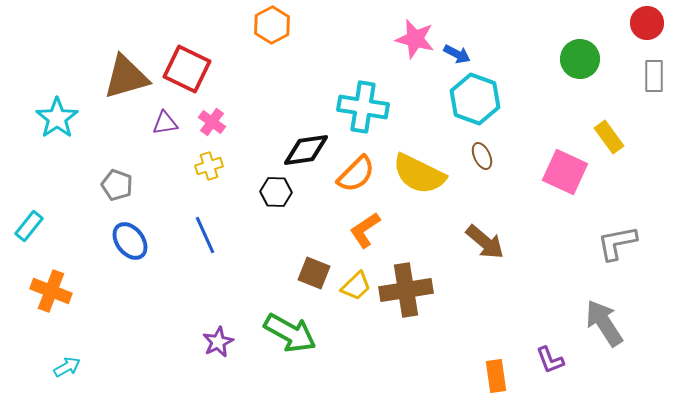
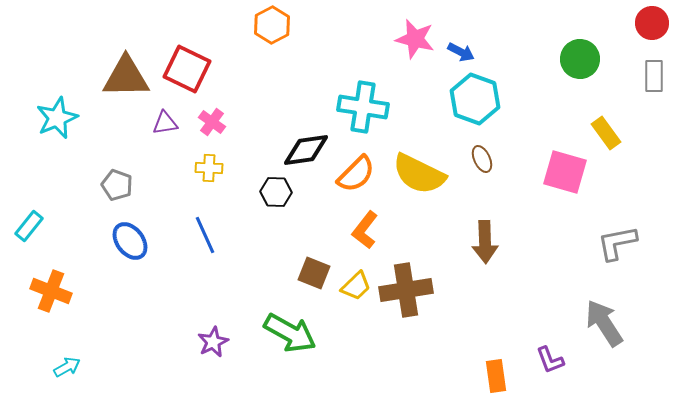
red circle: moved 5 px right
blue arrow: moved 4 px right, 2 px up
brown triangle: rotated 15 degrees clockwise
cyan star: rotated 12 degrees clockwise
yellow rectangle: moved 3 px left, 4 px up
brown ellipse: moved 3 px down
yellow cross: moved 2 px down; rotated 20 degrees clockwise
pink square: rotated 9 degrees counterclockwise
orange L-shape: rotated 18 degrees counterclockwise
brown arrow: rotated 48 degrees clockwise
purple star: moved 5 px left
